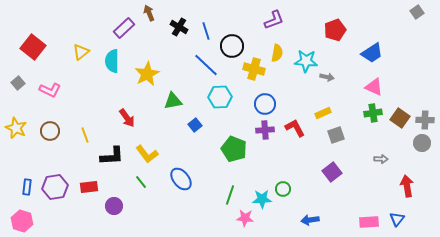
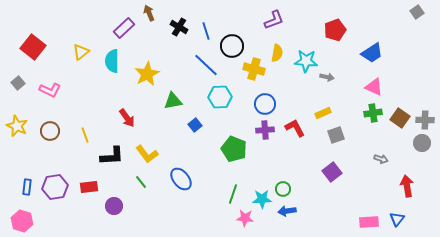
yellow star at (16, 128): moved 1 px right, 2 px up
gray arrow at (381, 159): rotated 16 degrees clockwise
green line at (230, 195): moved 3 px right, 1 px up
blue arrow at (310, 220): moved 23 px left, 9 px up
